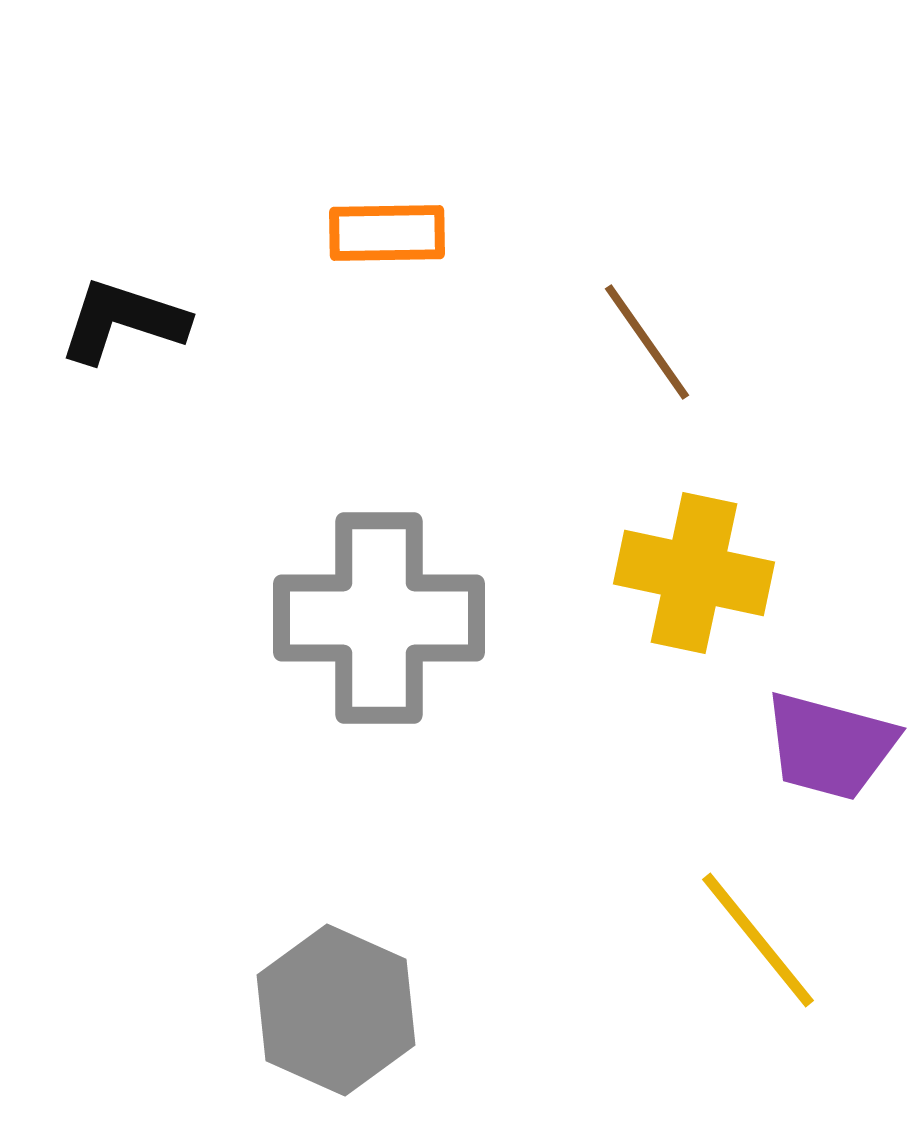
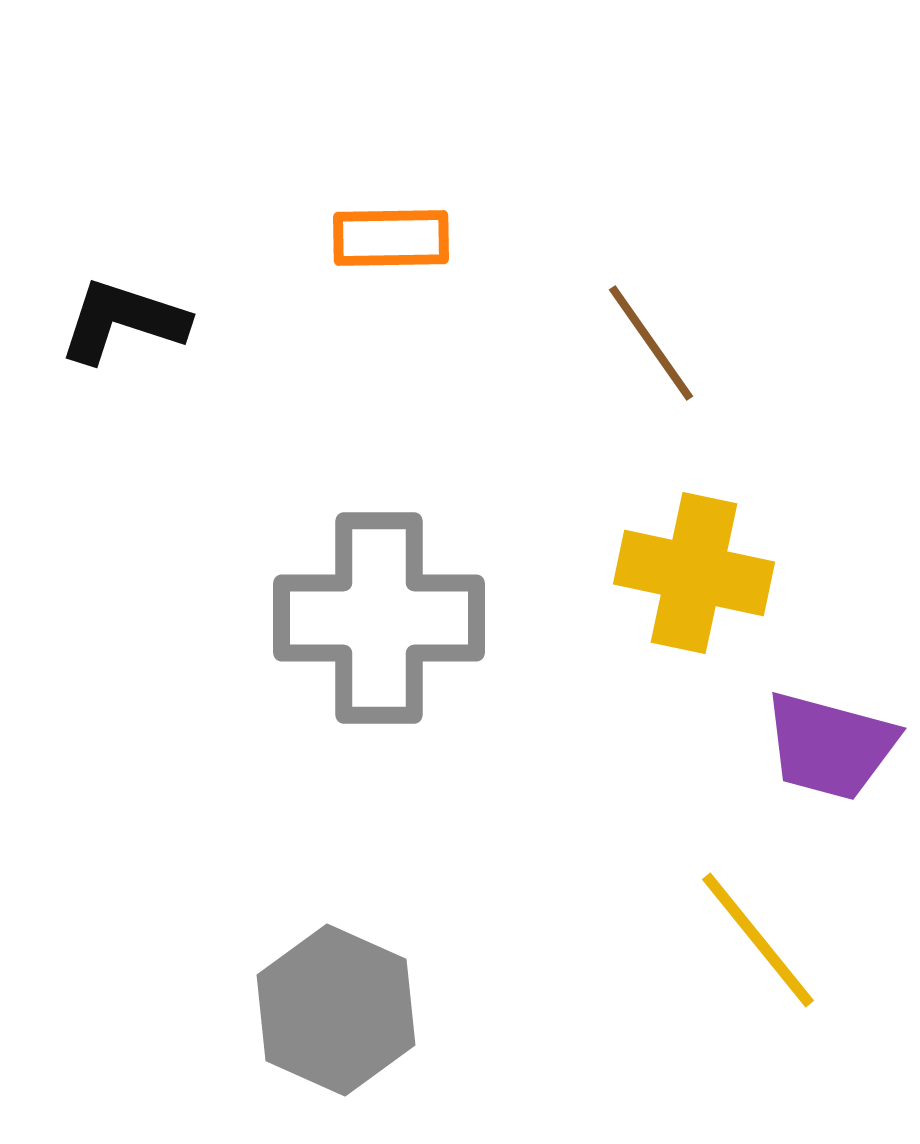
orange rectangle: moved 4 px right, 5 px down
brown line: moved 4 px right, 1 px down
